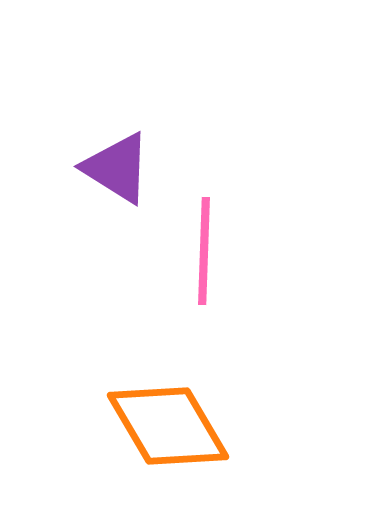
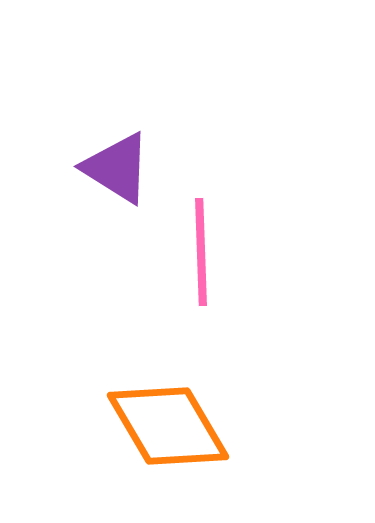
pink line: moved 3 px left, 1 px down; rotated 4 degrees counterclockwise
